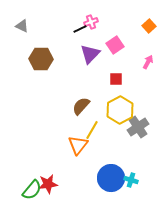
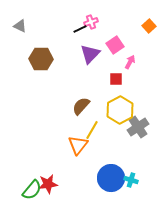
gray triangle: moved 2 px left
pink arrow: moved 18 px left
